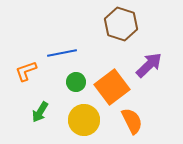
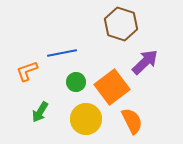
purple arrow: moved 4 px left, 3 px up
orange L-shape: moved 1 px right
yellow circle: moved 2 px right, 1 px up
